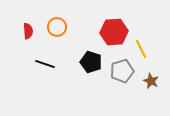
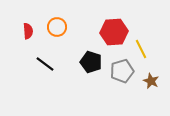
black line: rotated 18 degrees clockwise
